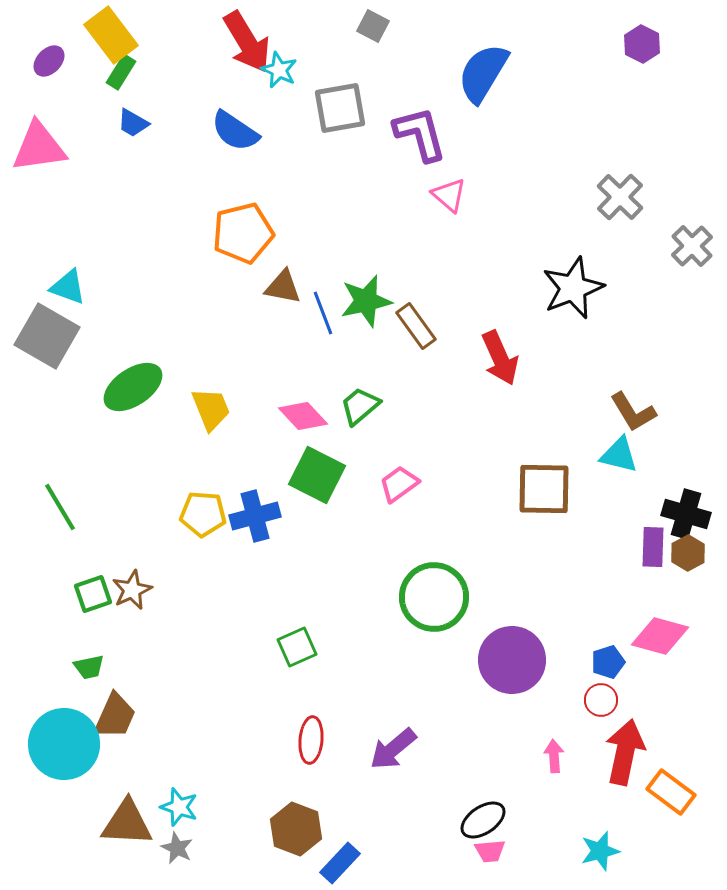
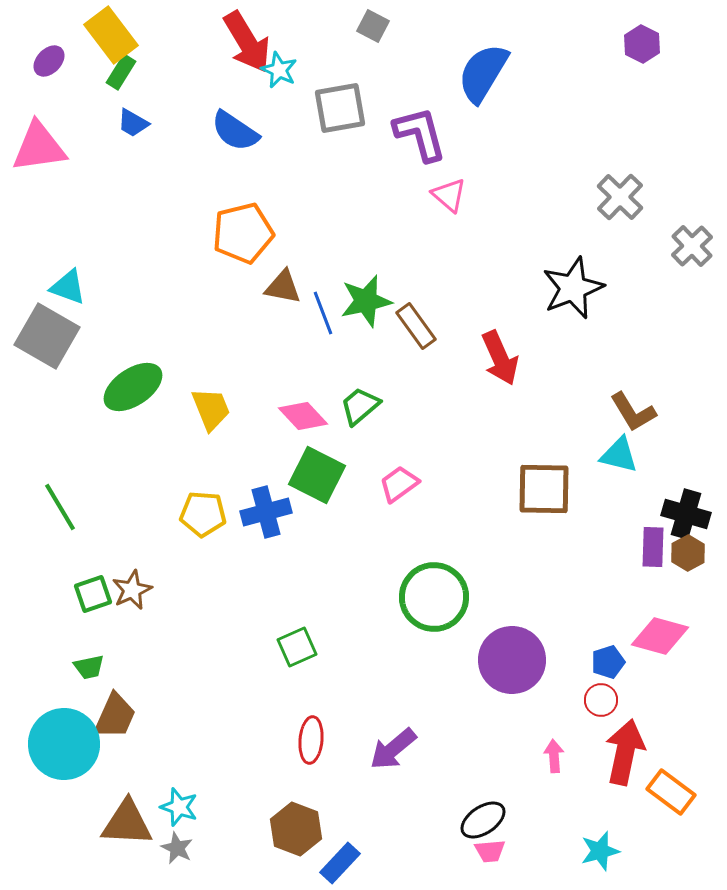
blue cross at (255, 516): moved 11 px right, 4 px up
